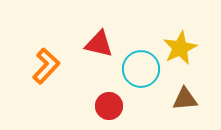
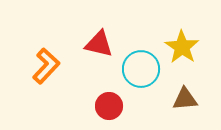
yellow star: moved 2 px right, 1 px up; rotated 12 degrees counterclockwise
